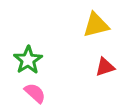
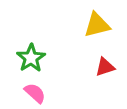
yellow triangle: moved 1 px right
green star: moved 3 px right, 2 px up
